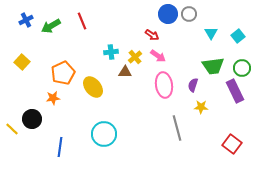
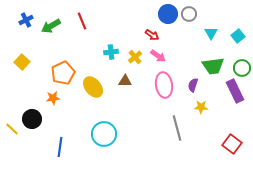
brown triangle: moved 9 px down
